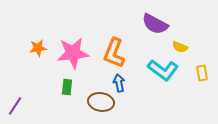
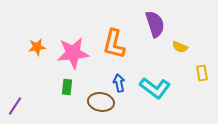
purple semicircle: rotated 136 degrees counterclockwise
orange star: moved 1 px left, 1 px up
orange L-shape: moved 9 px up; rotated 8 degrees counterclockwise
cyan L-shape: moved 8 px left, 18 px down
